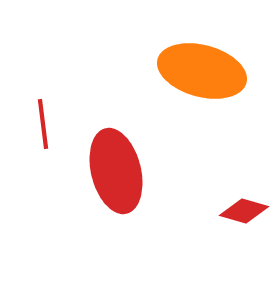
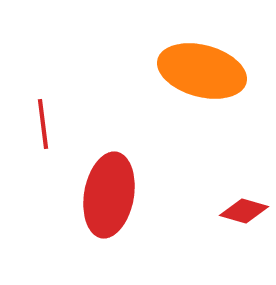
red ellipse: moved 7 px left, 24 px down; rotated 24 degrees clockwise
